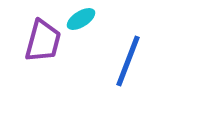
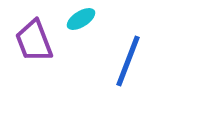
purple trapezoid: moved 9 px left; rotated 144 degrees clockwise
